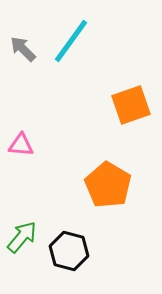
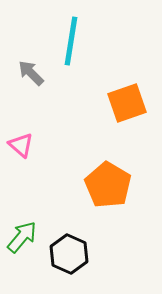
cyan line: rotated 27 degrees counterclockwise
gray arrow: moved 8 px right, 24 px down
orange square: moved 4 px left, 2 px up
pink triangle: rotated 36 degrees clockwise
black hexagon: moved 3 px down; rotated 9 degrees clockwise
